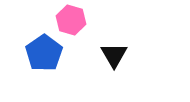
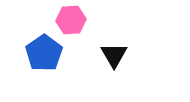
pink hexagon: rotated 20 degrees counterclockwise
